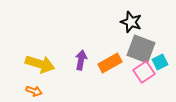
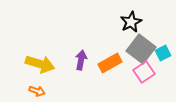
black star: rotated 25 degrees clockwise
gray square: rotated 16 degrees clockwise
cyan square: moved 3 px right, 9 px up
orange arrow: moved 3 px right
